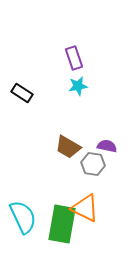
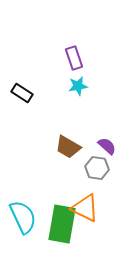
purple semicircle: rotated 30 degrees clockwise
gray hexagon: moved 4 px right, 4 px down
